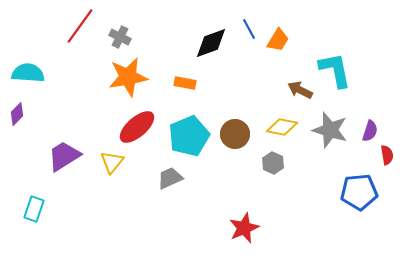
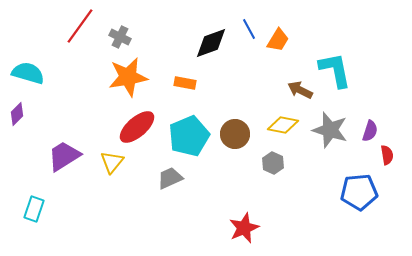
cyan semicircle: rotated 12 degrees clockwise
yellow diamond: moved 1 px right, 2 px up
